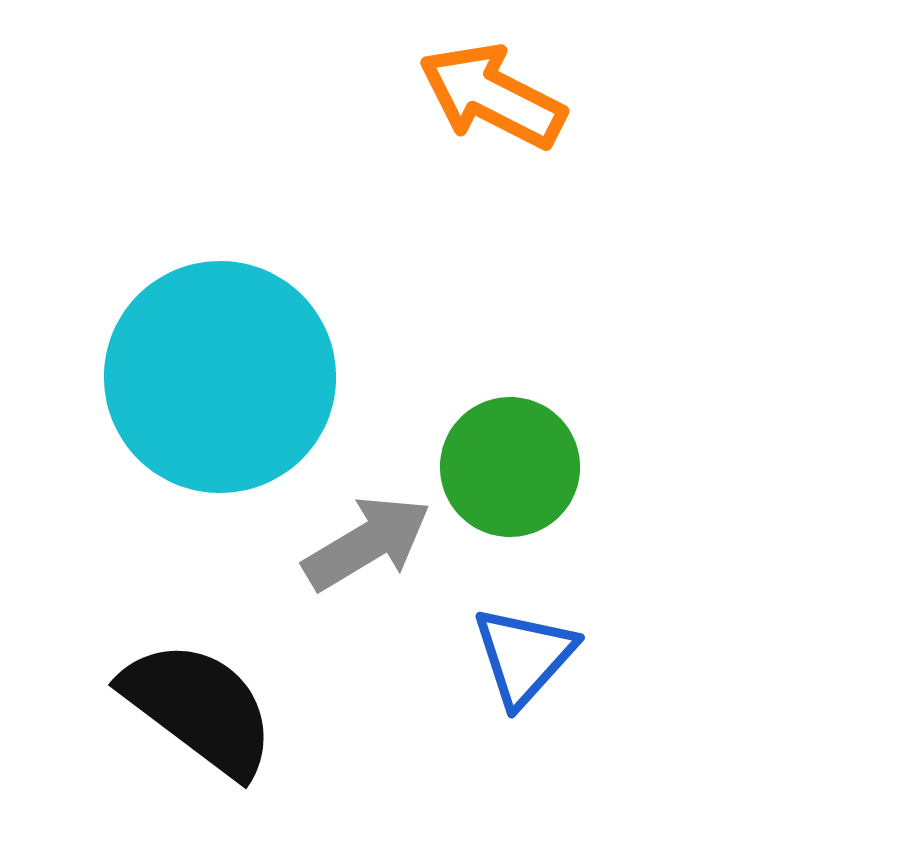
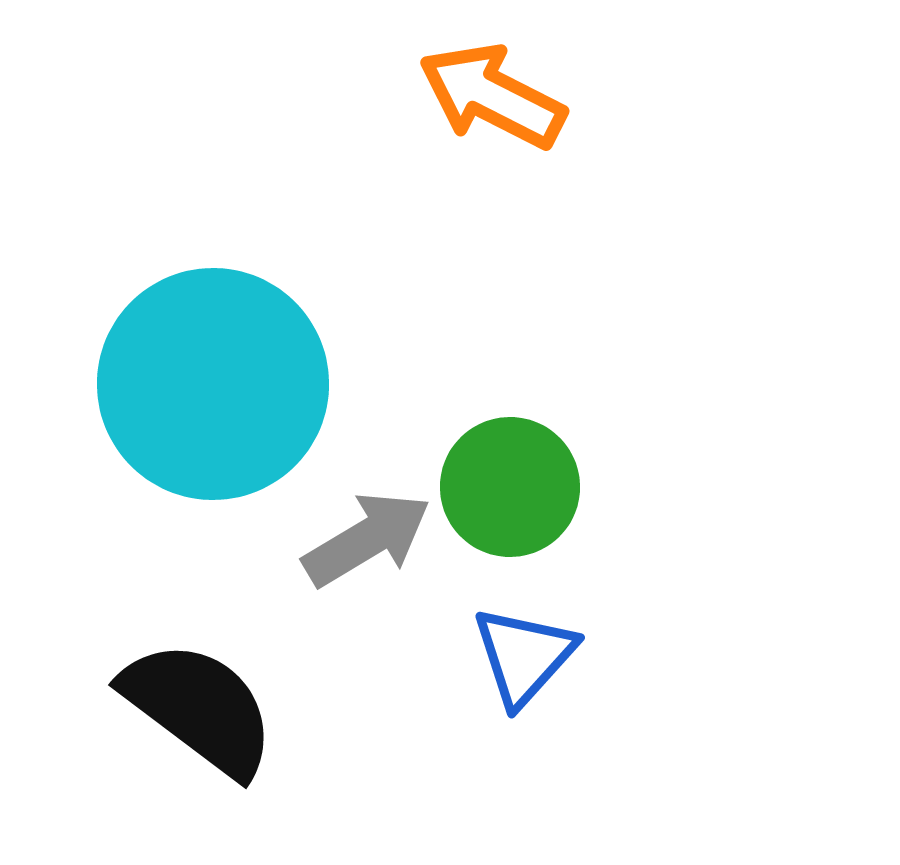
cyan circle: moved 7 px left, 7 px down
green circle: moved 20 px down
gray arrow: moved 4 px up
